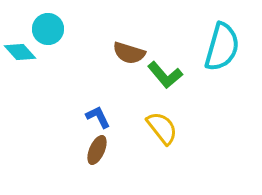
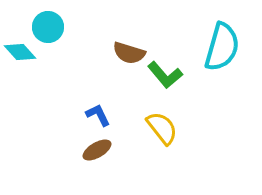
cyan circle: moved 2 px up
blue L-shape: moved 2 px up
brown ellipse: rotated 36 degrees clockwise
